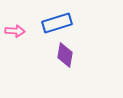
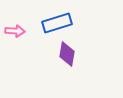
purple diamond: moved 2 px right, 1 px up
